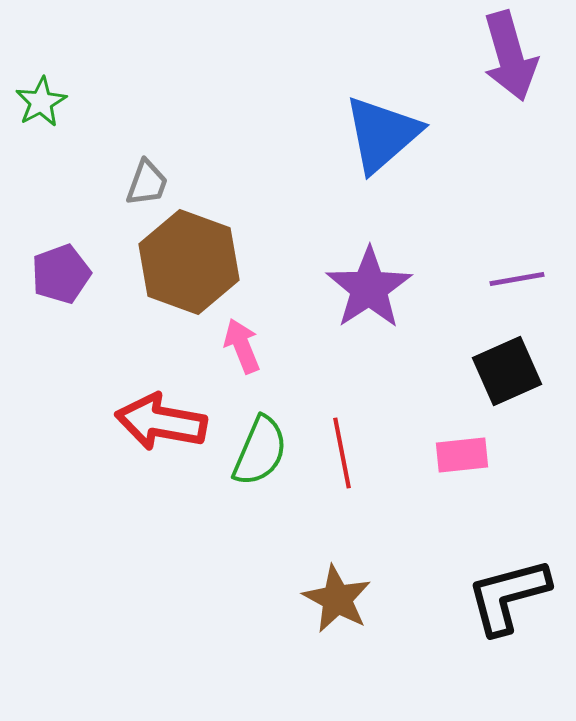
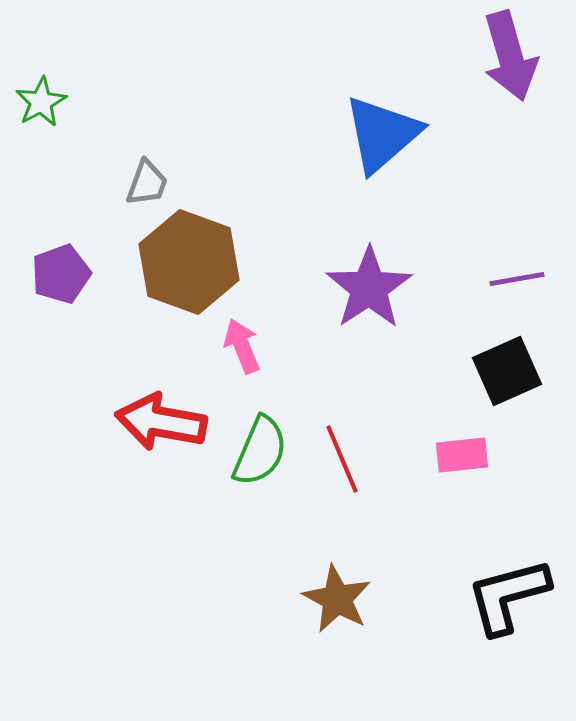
red line: moved 6 px down; rotated 12 degrees counterclockwise
